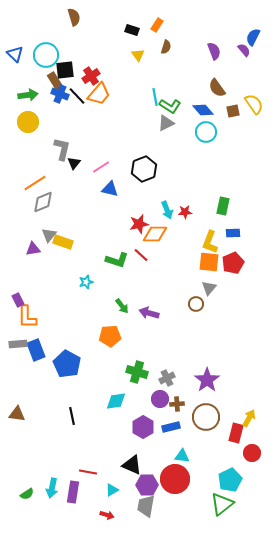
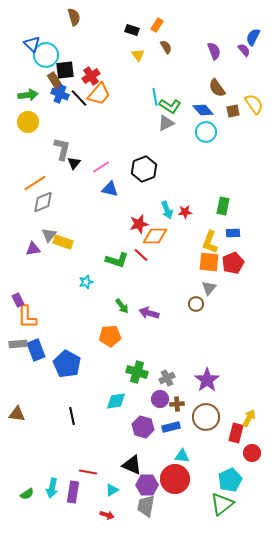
brown semicircle at (166, 47): rotated 48 degrees counterclockwise
blue triangle at (15, 54): moved 17 px right, 10 px up
black line at (77, 96): moved 2 px right, 2 px down
orange diamond at (155, 234): moved 2 px down
purple hexagon at (143, 427): rotated 15 degrees counterclockwise
